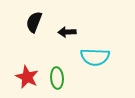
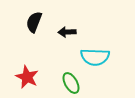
green ellipse: moved 14 px right, 5 px down; rotated 25 degrees counterclockwise
